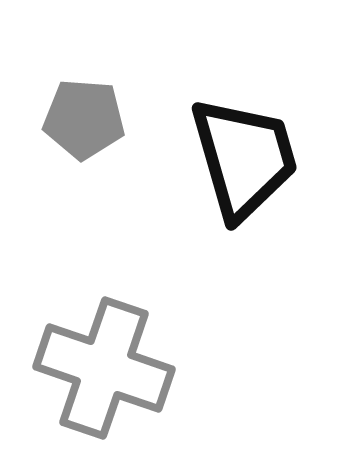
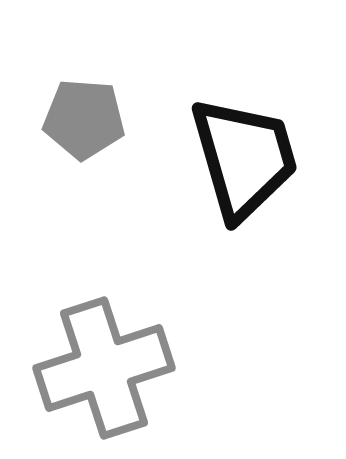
gray cross: rotated 37 degrees counterclockwise
